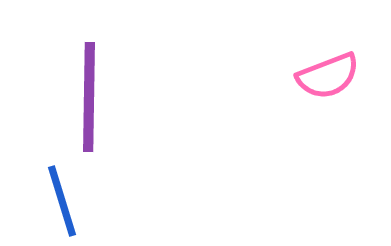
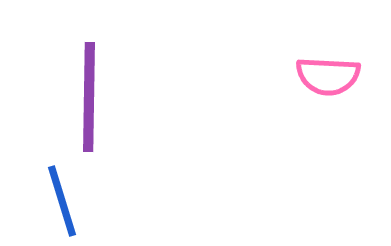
pink semicircle: rotated 24 degrees clockwise
